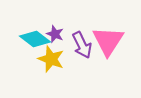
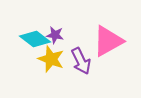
purple star: moved 1 px down; rotated 12 degrees counterclockwise
pink triangle: rotated 28 degrees clockwise
purple arrow: moved 1 px left, 16 px down
